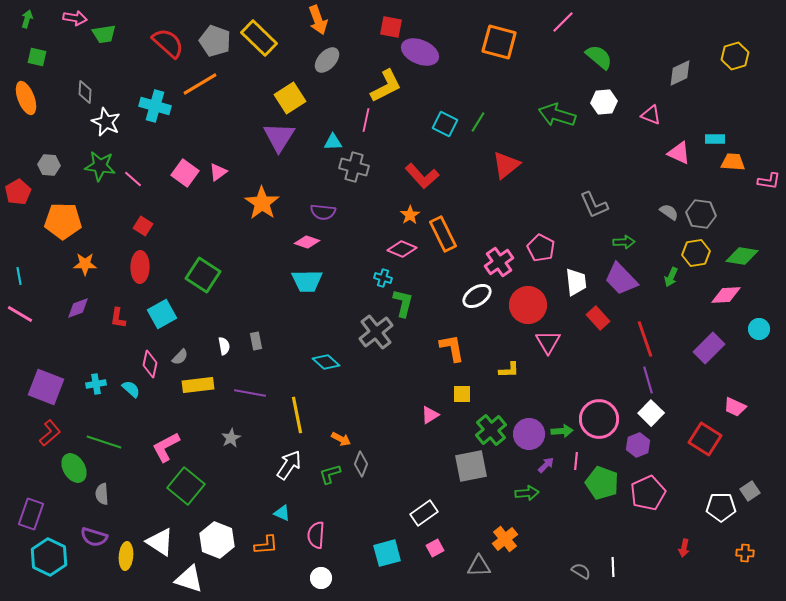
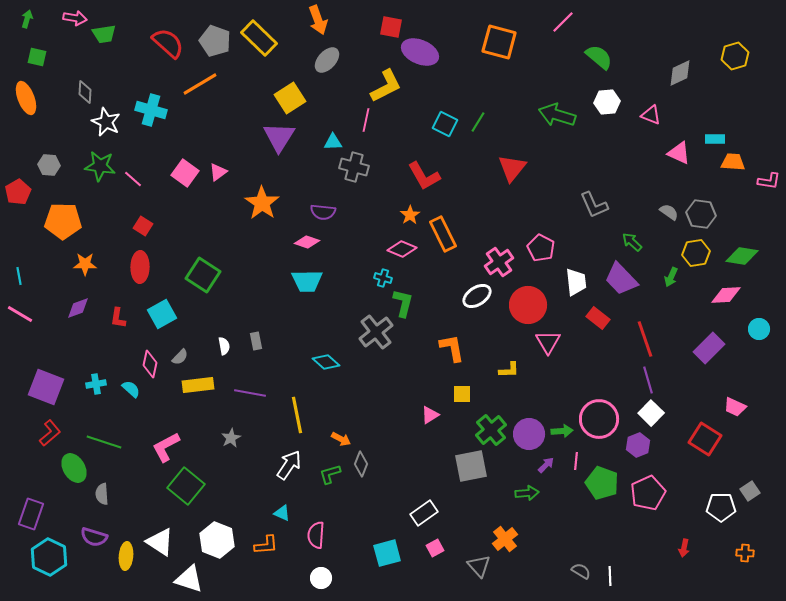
white hexagon at (604, 102): moved 3 px right
cyan cross at (155, 106): moved 4 px left, 4 px down
red triangle at (506, 165): moved 6 px right, 3 px down; rotated 12 degrees counterclockwise
red L-shape at (422, 176): moved 2 px right; rotated 12 degrees clockwise
green arrow at (624, 242): moved 8 px right; rotated 135 degrees counterclockwise
red rectangle at (598, 318): rotated 10 degrees counterclockwise
gray triangle at (479, 566): rotated 50 degrees clockwise
white line at (613, 567): moved 3 px left, 9 px down
